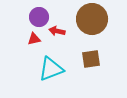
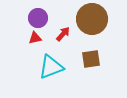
purple circle: moved 1 px left, 1 px down
red arrow: moved 6 px right, 3 px down; rotated 119 degrees clockwise
red triangle: moved 1 px right, 1 px up
cyan triangle: moved 2 px up
